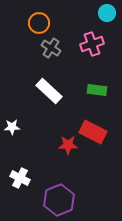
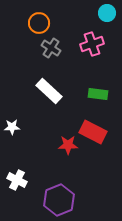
green rectangle: moved 1 px right, 4 px down
white cross: moved 3 px left, 2 px down
